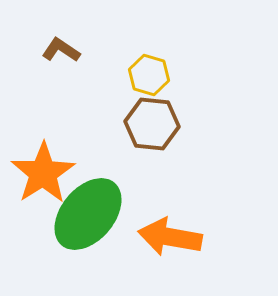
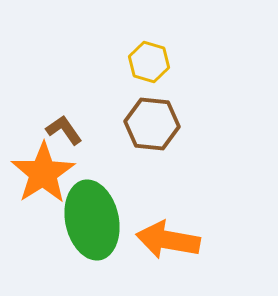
brown L-shape: moved 3 px right, 80 px down; rotated 21 degrees clockwise
yellow hexagon: moved 13 px up
green ellipse: moved 4 px right, 6 px down; rotated 52 degrees counterclockwise
orange arrow: moved 2 px left, 3 px down
